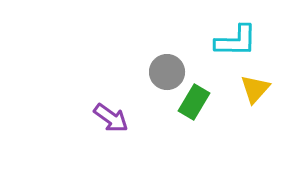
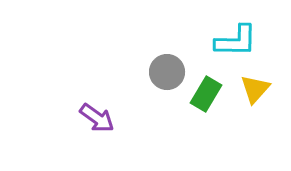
green rectangle: moved 12 px right, 8 px up
purple arrow: moved 14 px left
